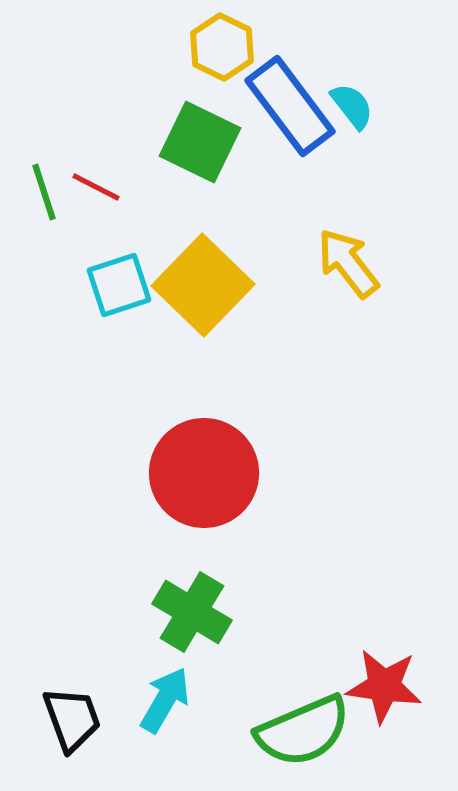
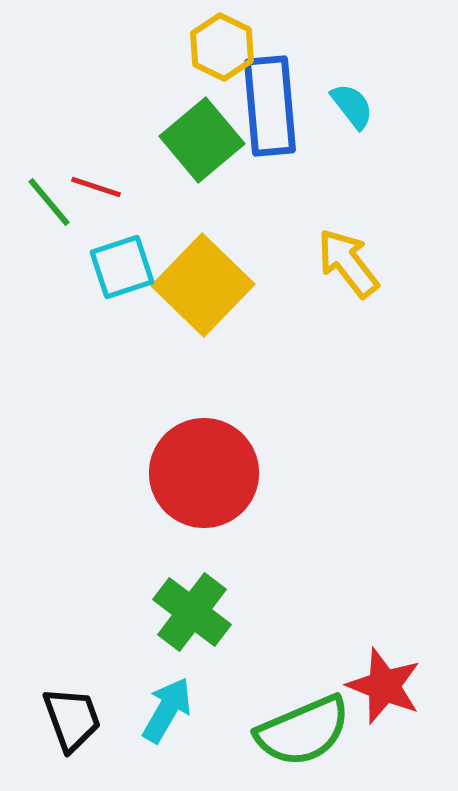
blue rectangle: moved 20 px left; rotated 32 degrees clockwise
green square: moved 2 px right, 2 px up; rotated 24 degrees clockwise
red line: rotated 9 degrees counterclockwise
green line: moved 5 px right, 10 px down; rotated 22 degrees counterclockwise
cyan square: moved 3 px right, 18 px up
green cross: rotated 6 degrees clockwise
red star: rotated 14 degrees clockwise
cyan arrow: moved 2 px right, 10 px down
